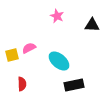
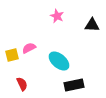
red semicircle: rotated 24 degrees counterclockwise
